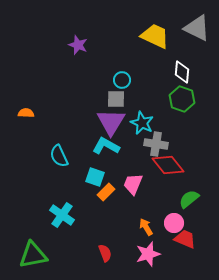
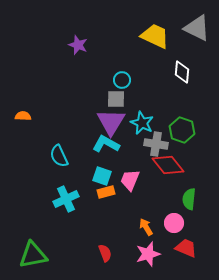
green hexagon: moved 31 px down
orange semicircle: moved 3 px left, 3 px down
cyan L-shape: moved 2 px up
cyan square: moved 7 px right, 1 px up
pink trapezoid: moved 3 px left, 4 px up
orange rectangle: rotated 30 degrees clockwise
green semicircle: rotated 45 degrees counterclockwise
cyan cross: moved 4 px right, 16 px up; rotated 30 degrees clockwise
red trapezoid: moved 1 px right, 9 px down
